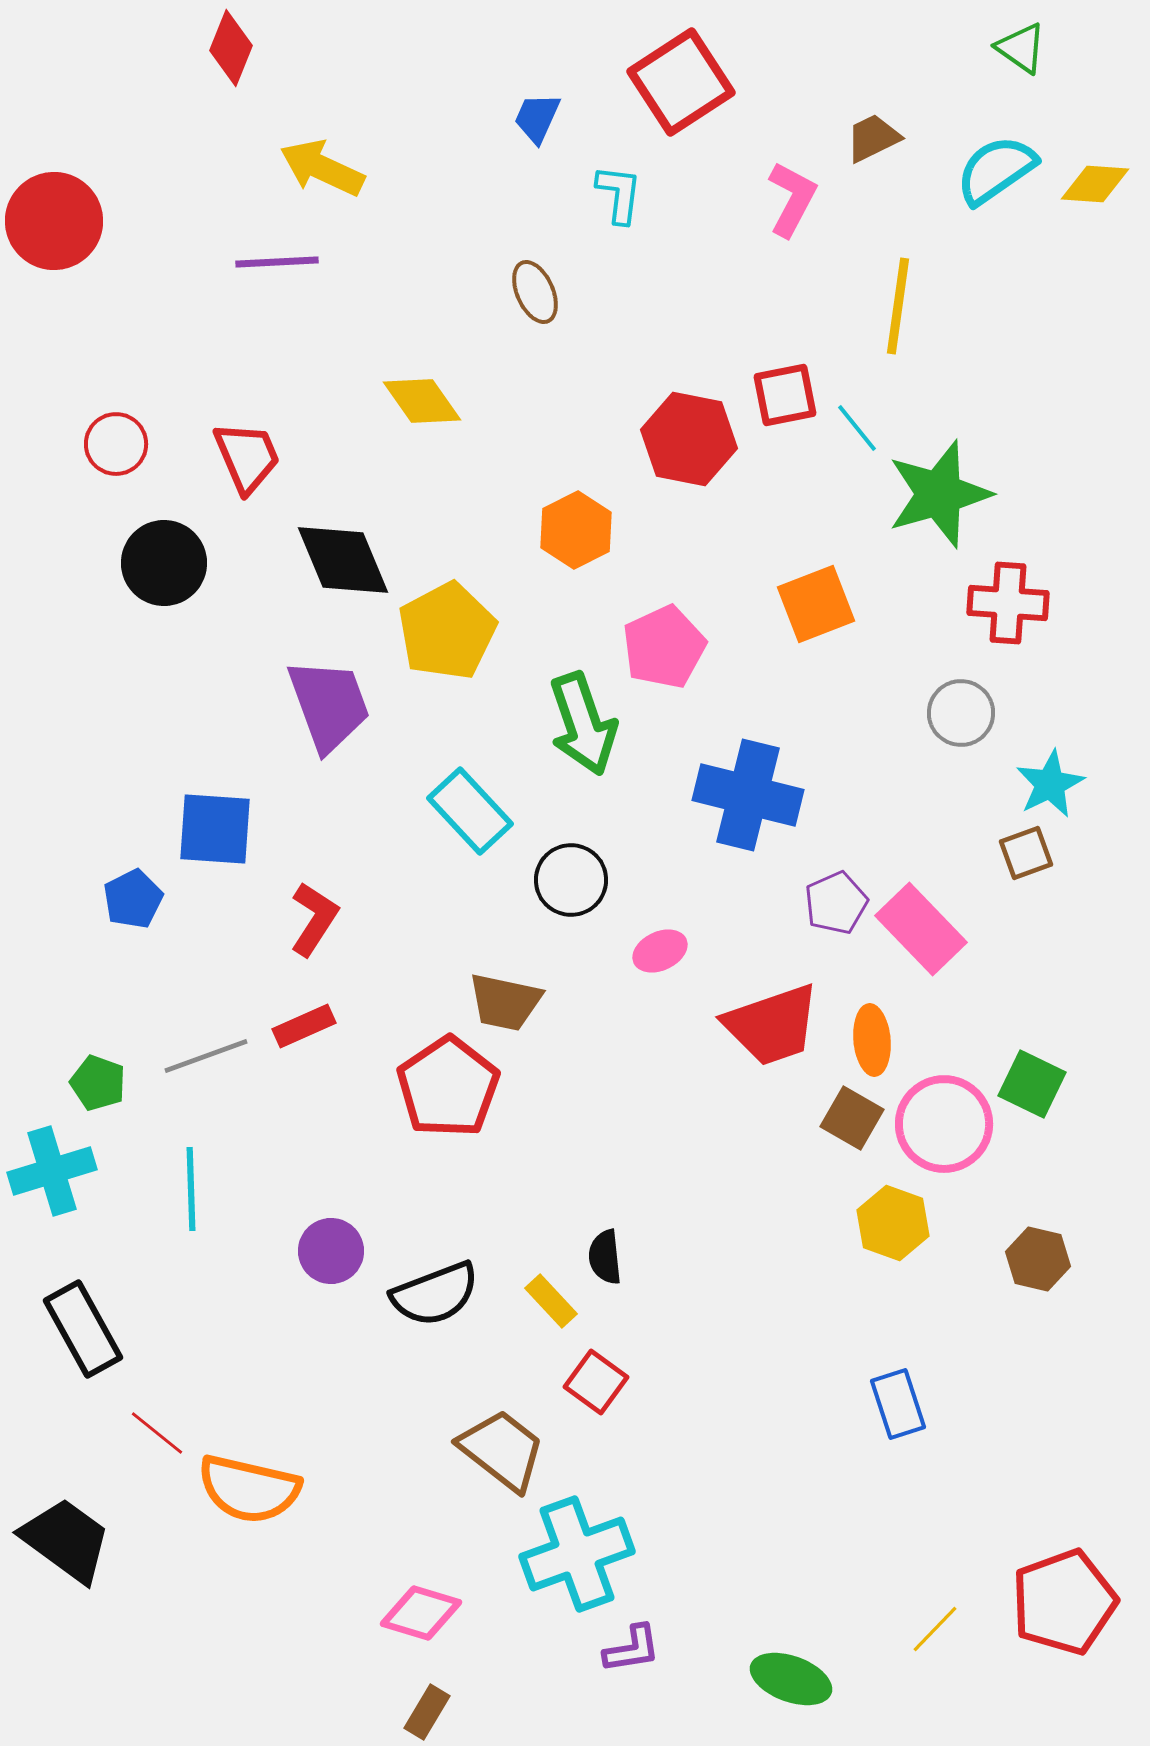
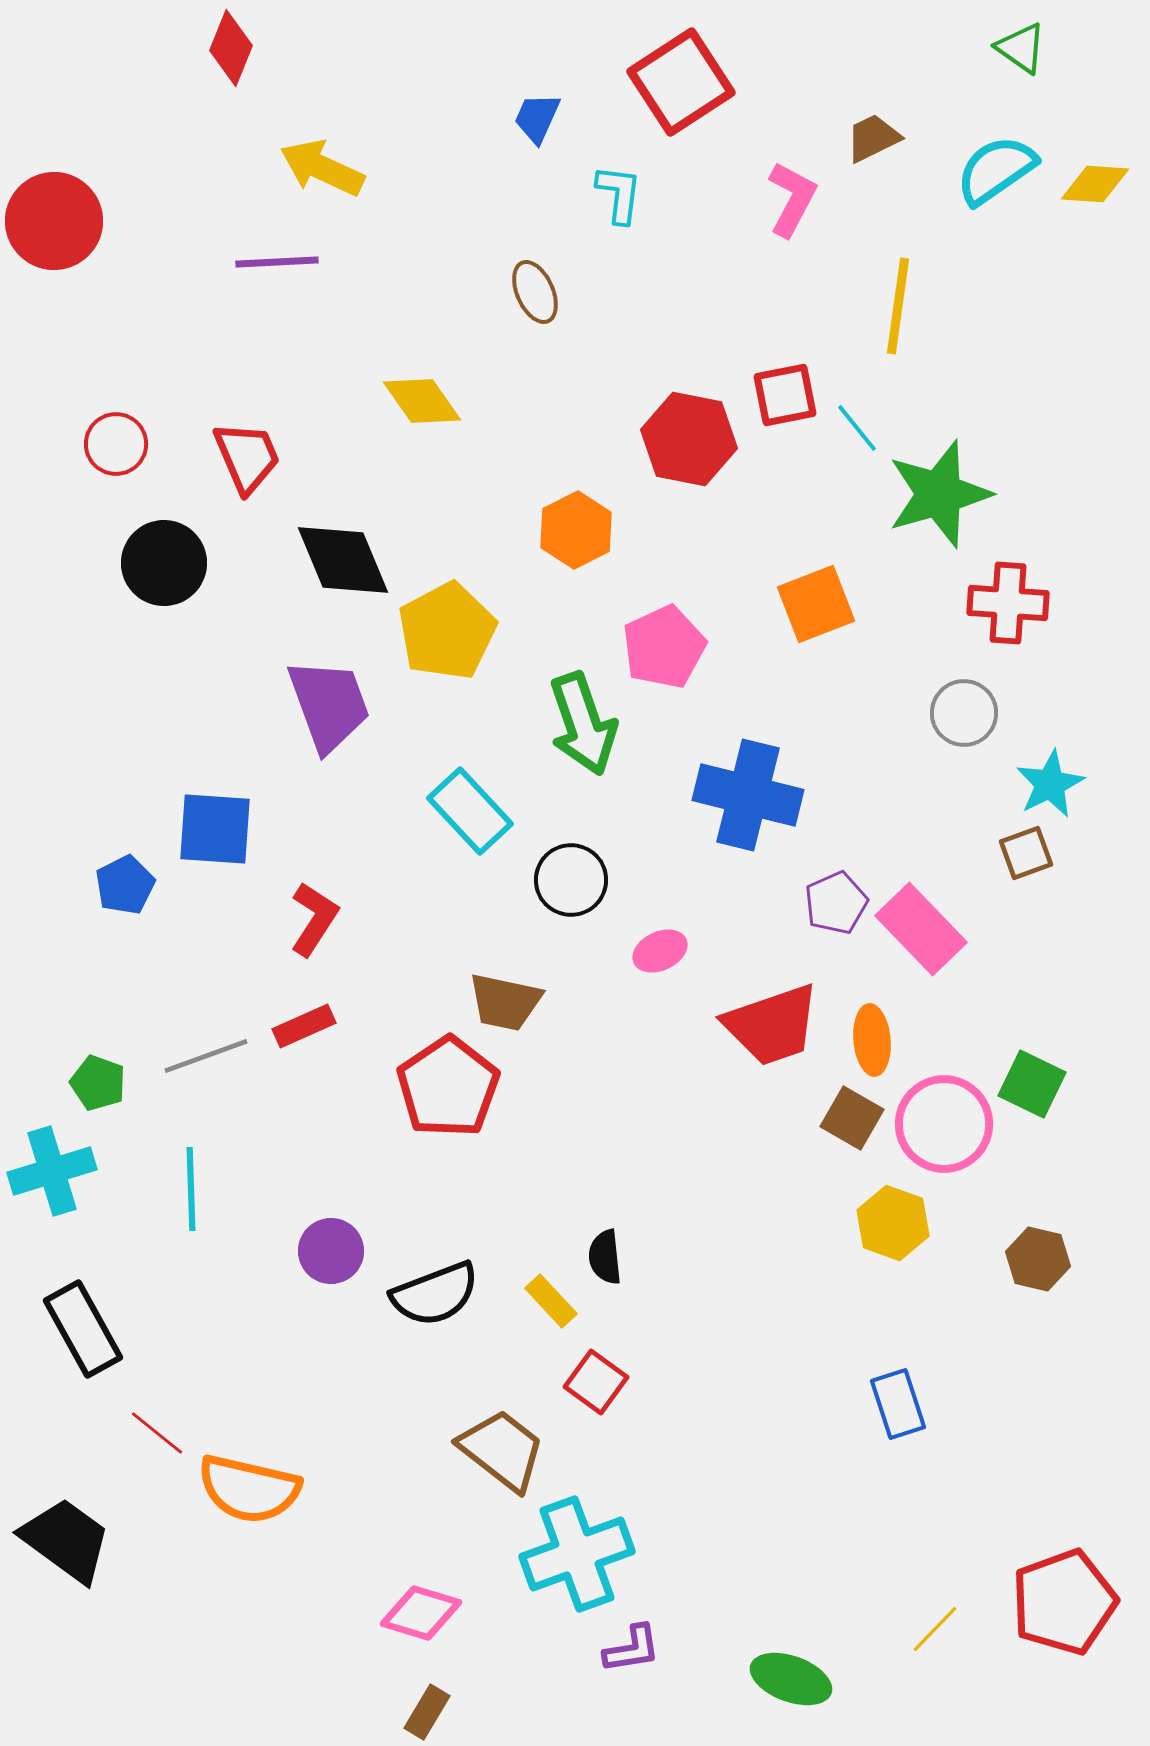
gray circle at (961, 713): moved 3 px right
blue pentagon at (133, 899): moved 8 px left, 14 px up
